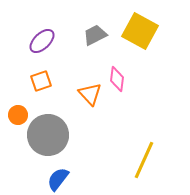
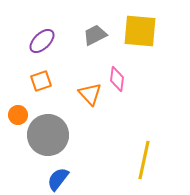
yellow square: rotated 24 degrees counterclockwise
yellow line: rotated 12 degrees counterclockwise
